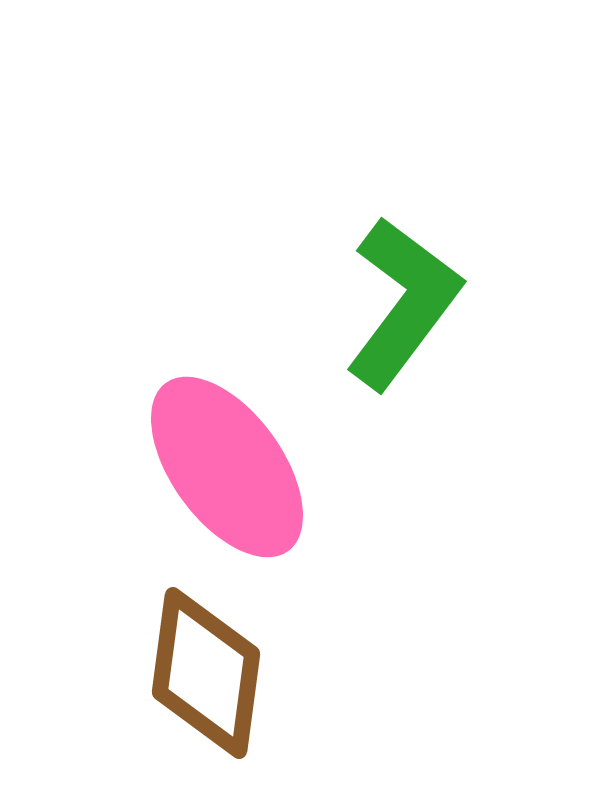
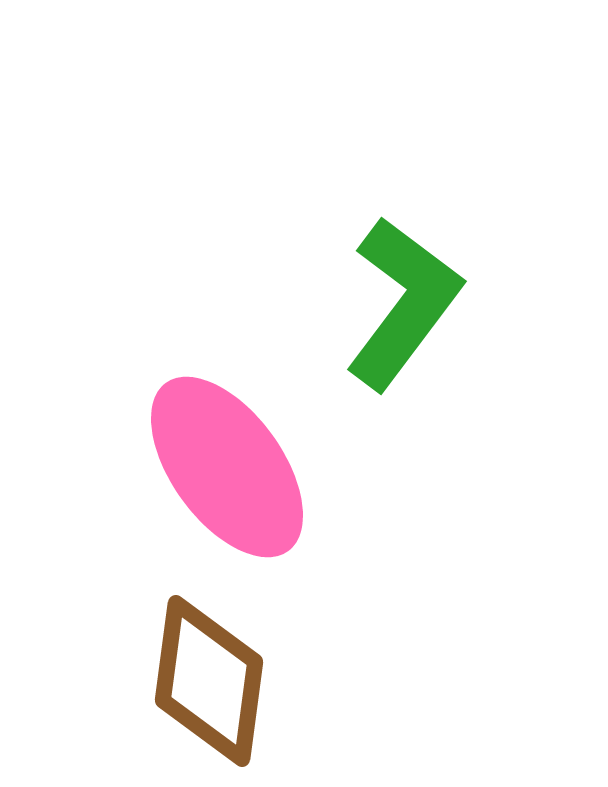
brown diamond: moved 3 px right, 8 px down
